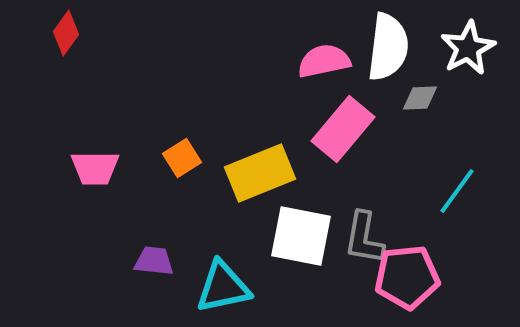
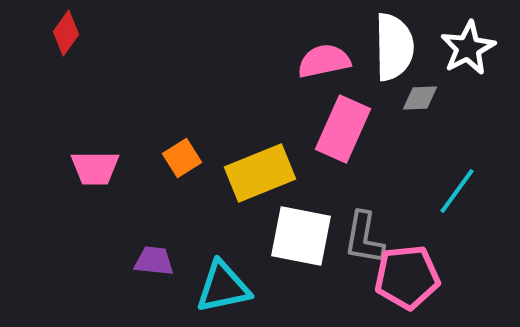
white semicircle: moved 6 px right; rotated 8 degrees counterclockwise
pink rectangle: rotated 16 degrees counterclockwise
